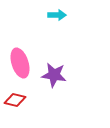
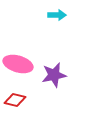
pink ellipse: moved 2 px left, 1 px down; rotated 56 degrees counterclockwise
purple star: rotated 20 degrees counterclockwise
